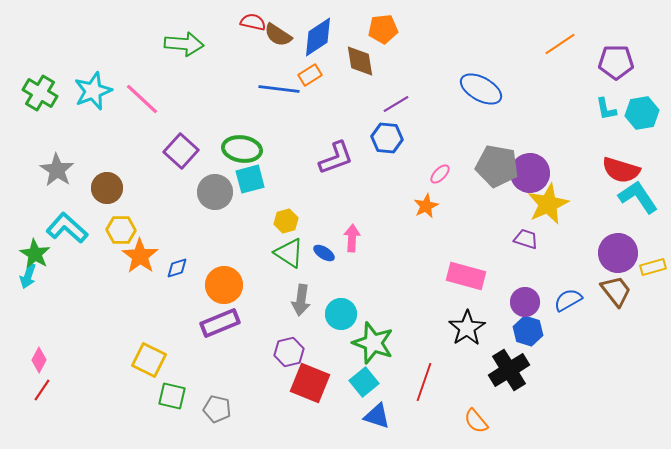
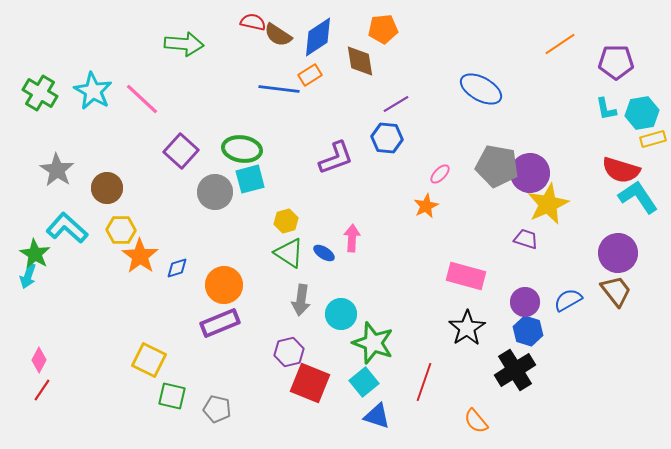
cyan star at (93, 91): rotated 21 degrees counterclockwise
yellow rectangle at (653, 267): moved 128 px up
black cross at (509, 370): moved 6 px right
